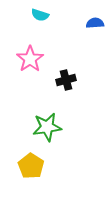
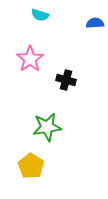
black cross: rotated 30 degrees clockwise
